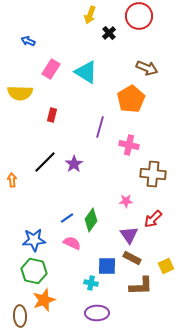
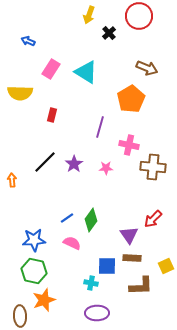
yellow arrow: moved 1 px left
brown cross: moved 7 px up
pink star: moved 20 px left, 33 px up
brown rectangle: rotated 24 degrees counterclockwise
